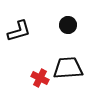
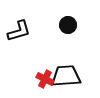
black trapezoid: moved 2 px left, 8 px down
red cross: moved 5 px right, 1 px down
